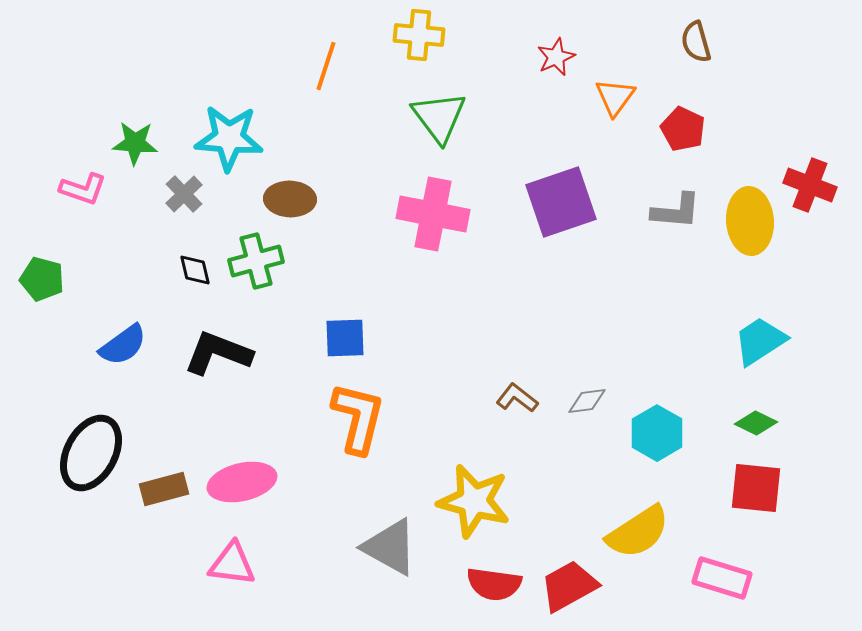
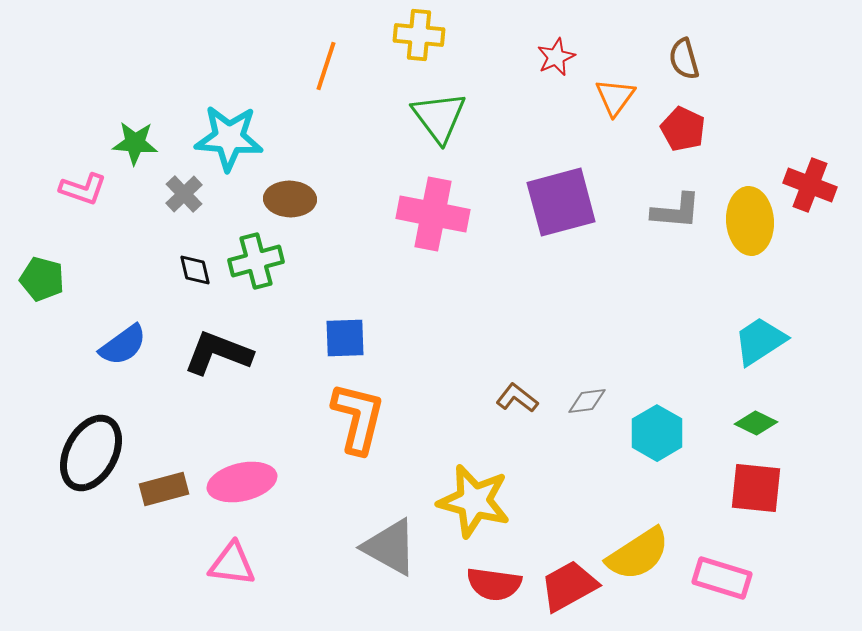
brown semicircle: moved 12 px left, 17 px down
purple square: rotated 4 degrees clockwise
yellow semicircle: moved 22 px down
